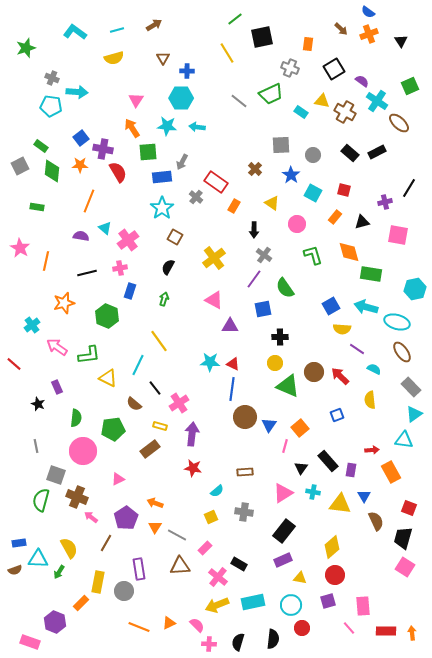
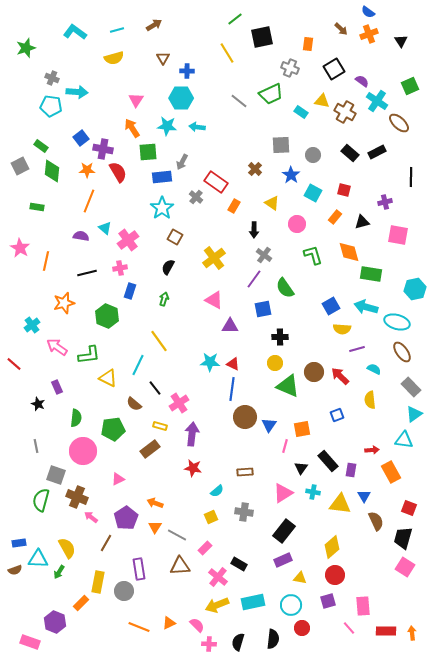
orange star at (80, 165): moved 7 px right, 5 px down
black line at (409, 188): moved 2 px right, 11 px up; rotated 30 degrees counterclockwise
purple line at (357, 349): rotated 49 degrees counterclockwise
orange square at (300, 428): moved 2 px right, 1 px down; rotated 30 degrees clockwise
yellow semicircle at (69, 548): moved 2 px left
